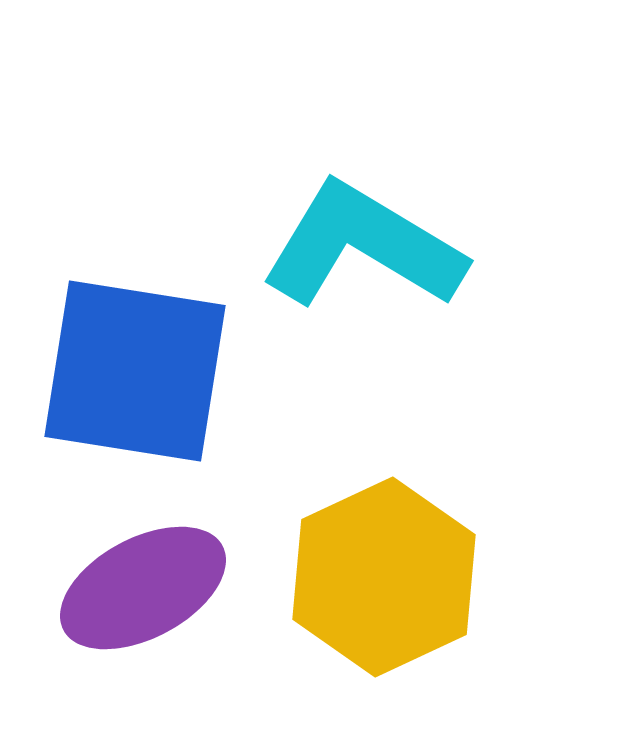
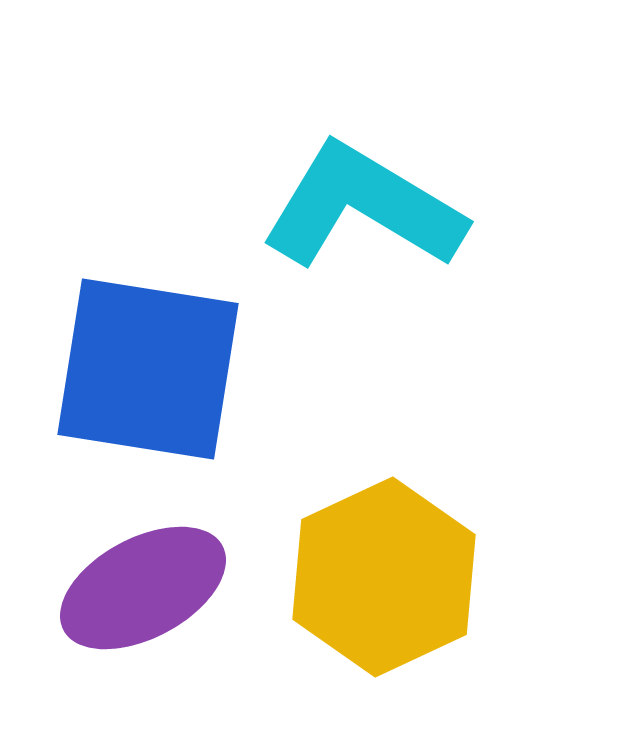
cyan L-shape: moved 39 px up
blue square: moved 13 px right, 2 px up
